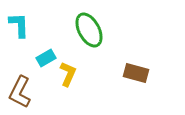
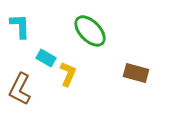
cyan L-shape: moved 1 px right, 1 px down
green ellipse: moved 1 px right, 1 px down; rotated 16 degrees counterclockwise
cyan rectangle: rotated 60 degrees clockwise
brown L-shape: moved 3 px up
